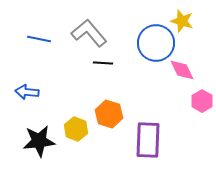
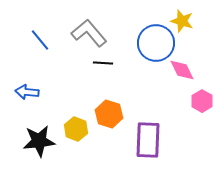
blue line: moved 1 px right, 1 px down; rotated 40 degrees clockwise
